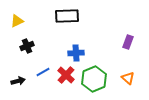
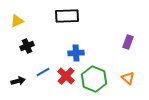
red cross: moved 1 px down
green hexagon: rotated 15 degrees counterclockwise
